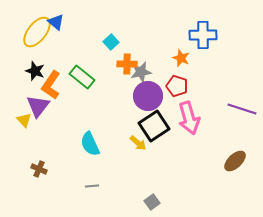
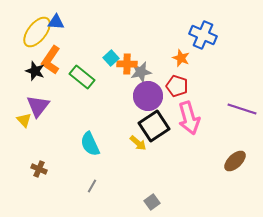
blue triangle: rotated 36 degrees counterclockwise
blue cross: rotated 24 degrees clockwise
cyan square: moved 16 px down
orange L-shape: moved 25 px up
gray line: rotated 56 degrees counterclockwise
